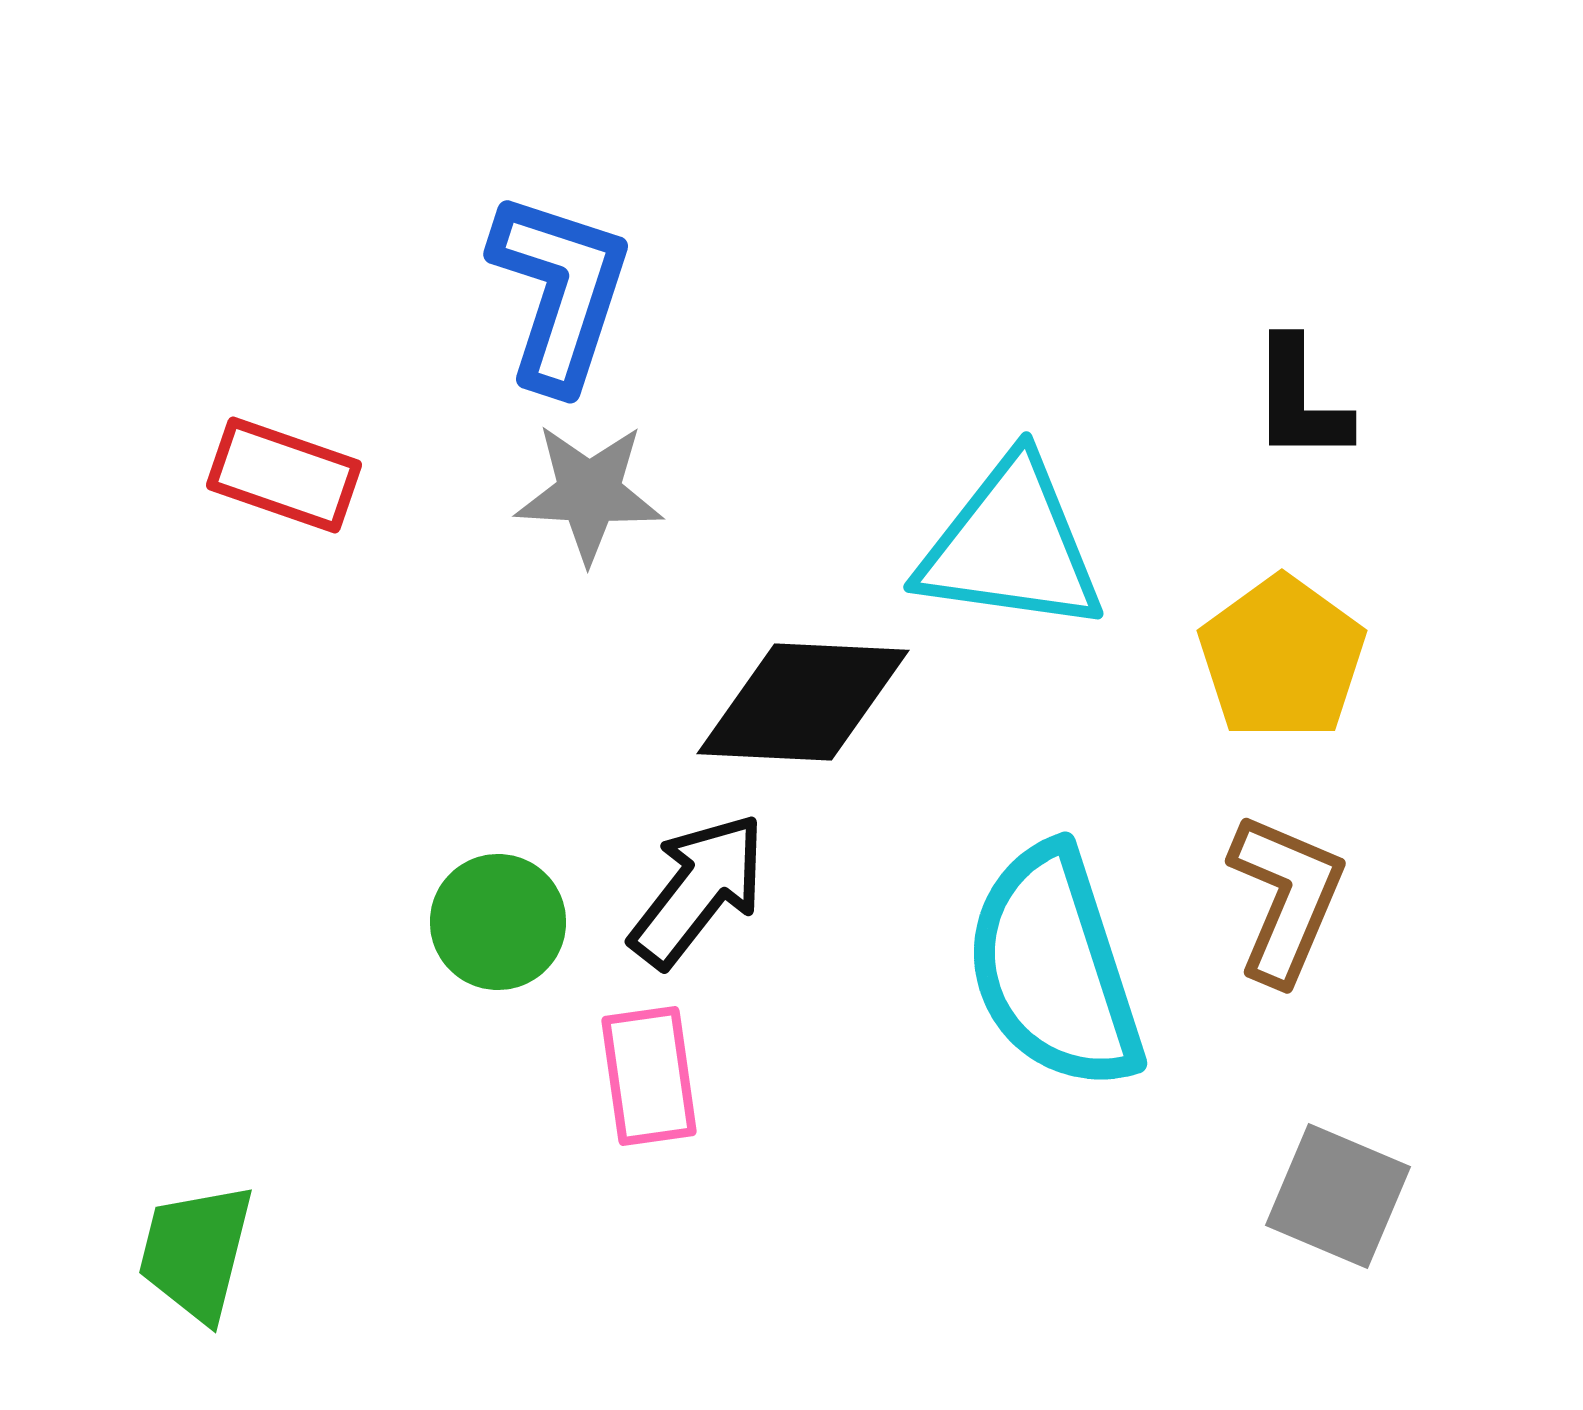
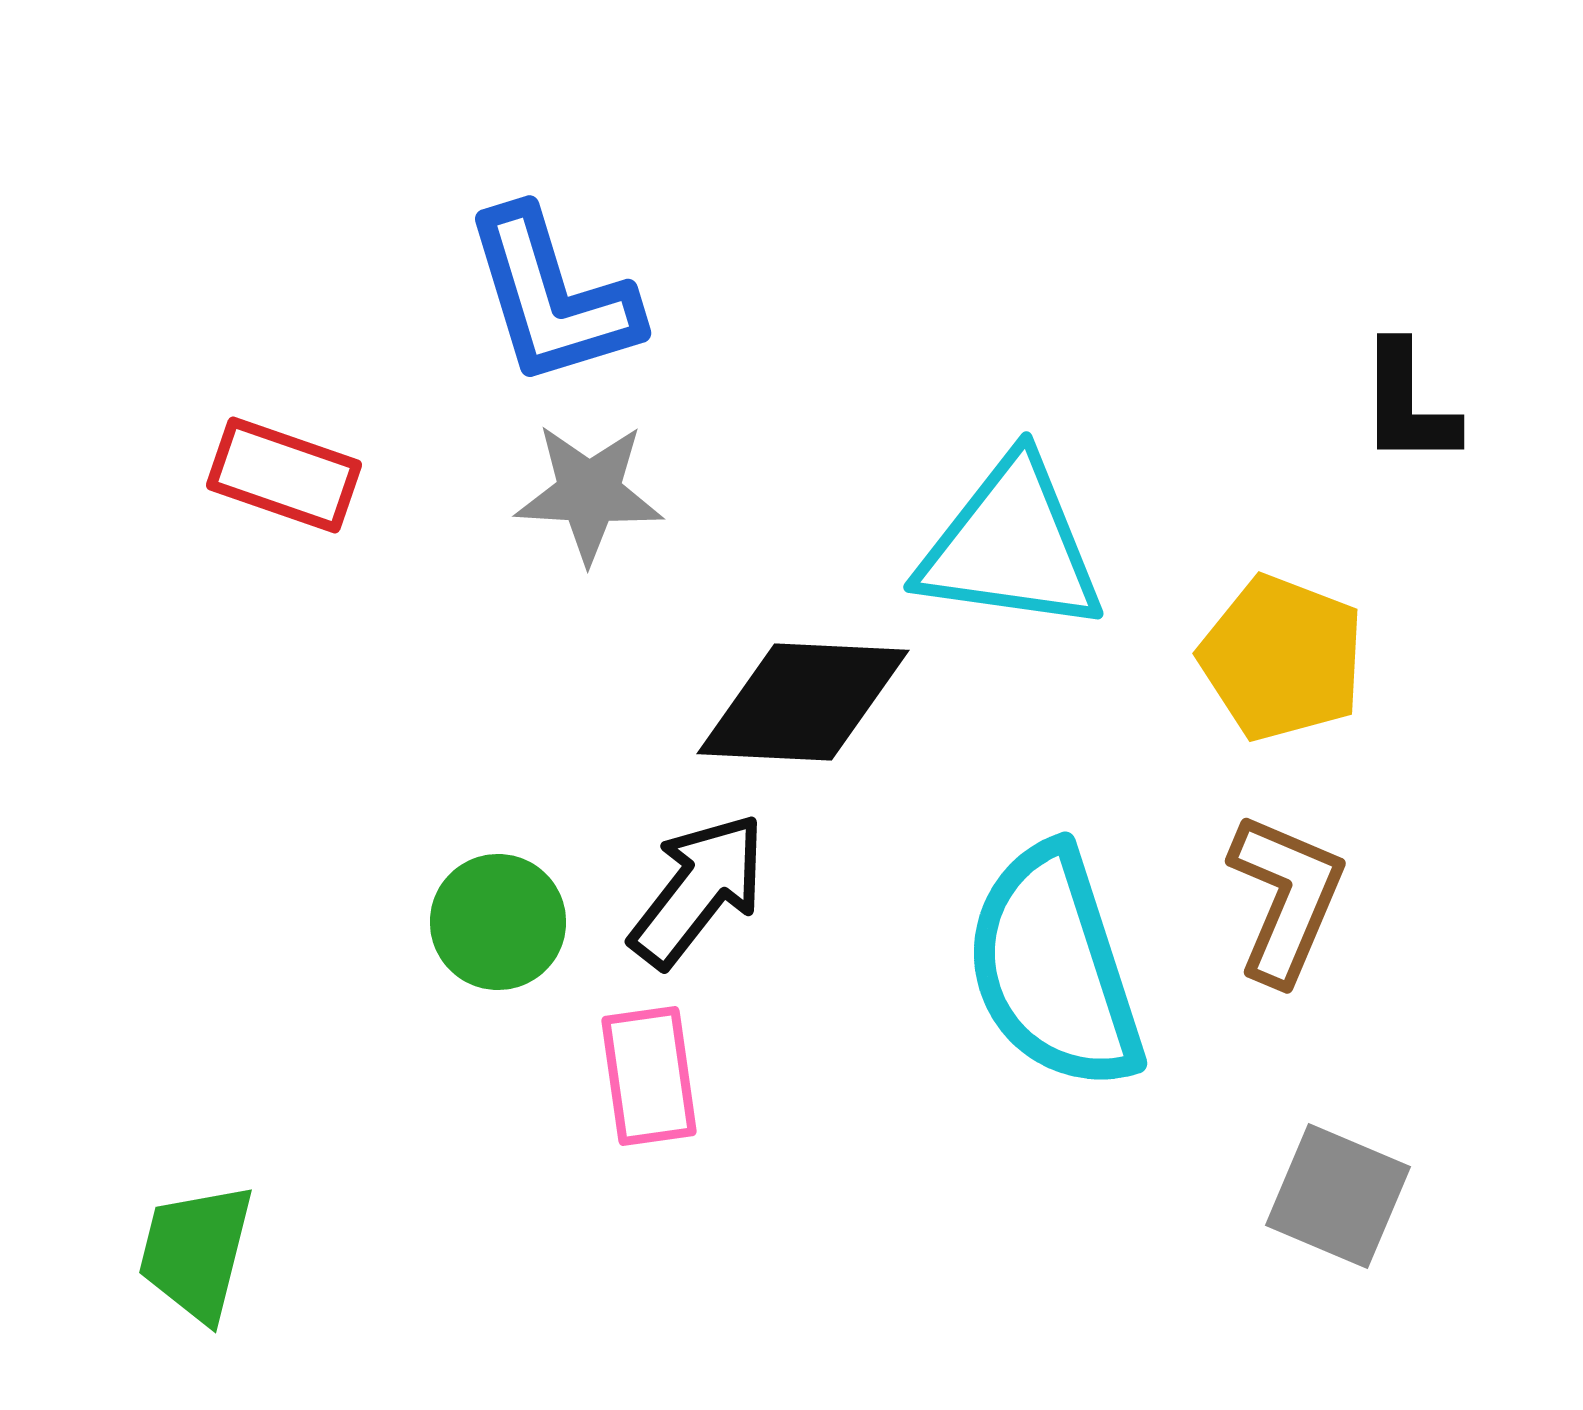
blue L-shape: moved 8 px left, 6 px down; rotated 145 degrees clockwise
black L-shape: moved 108 px right, 4 px down
yellow pentagon: rotated 15 degrees counterclockwise
